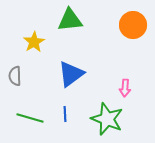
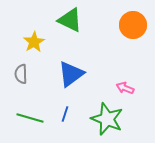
green triangle: rotated 32 degrees clockwise
gray semicircle: moved 6 px right, 2 px up
pink arrow: rotated 108 degrees clockwise
blue line: rotated 21 degrees clockwise
